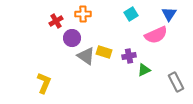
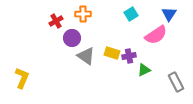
pink semicircle: rotated 10 degrees counterclockwise
yellow rectangle: moved 8 px right, 1 px down
yellow L-shape: moved 22 px left, 5 px up
